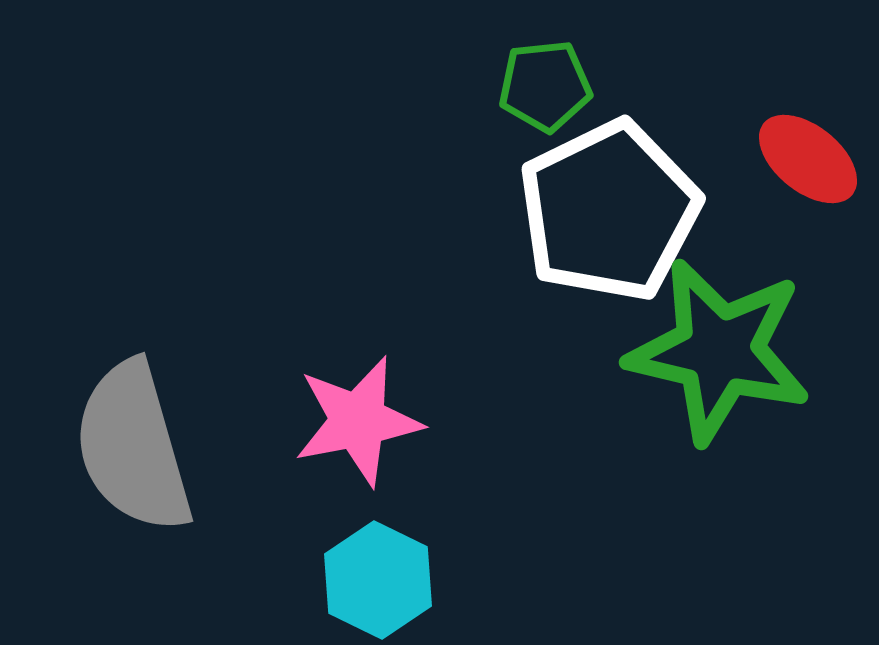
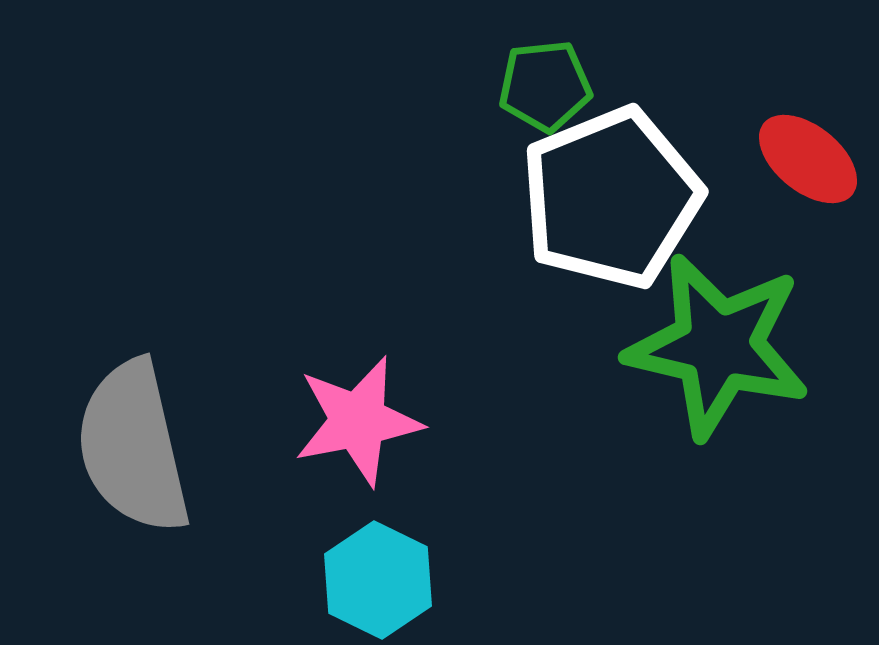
white pentagon: moved 2 px right, 13 px up; rotated 4 degrees clockwise
green star: moved 1 px left, 5 px up
gray semicircle: rotated 3 degrees clockwise
